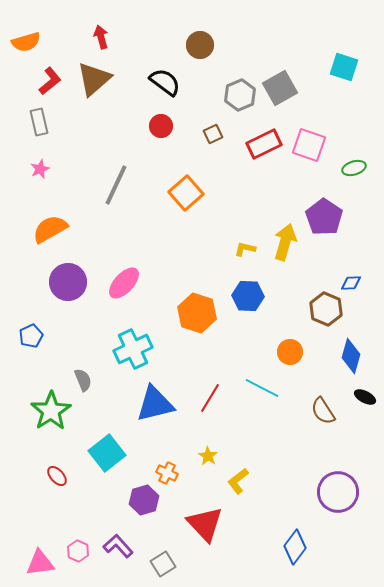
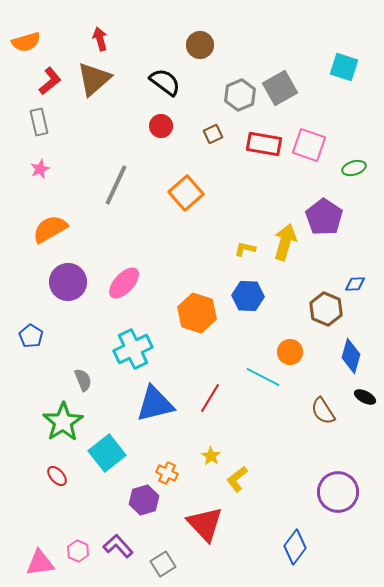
red arrow at (101, 37): moved 1 px left, 2 px down
red rectangle at (264, 144): rotated 36 degrees clockwise
blue diamond at (351, 283): moved 4 px right, 1 px down
blue pentagon at (31, 336): rotated 15 degrees counterclockwise
cyan line at (262, 388): moved 1 px right, 11 px up
green star at (51, 411): moved 12 px right, 11 px down
yellow star at (208, 456): moved 3 px right
yellow L-shape at (238, 481): moved 1 px left, 2 px up
